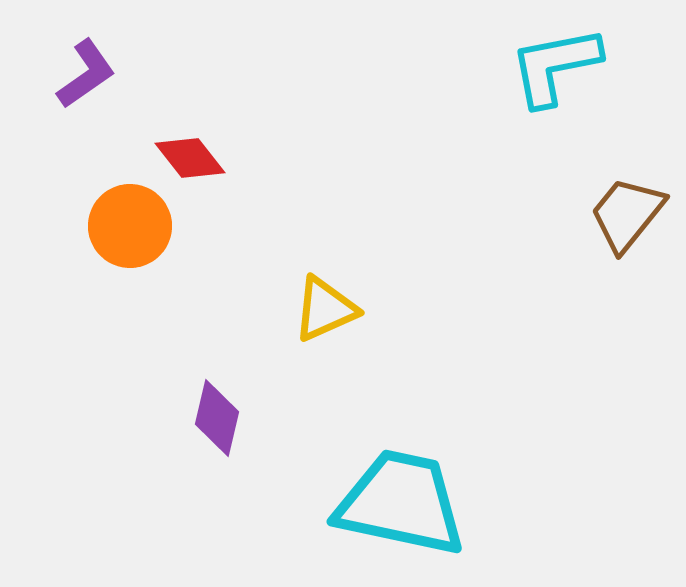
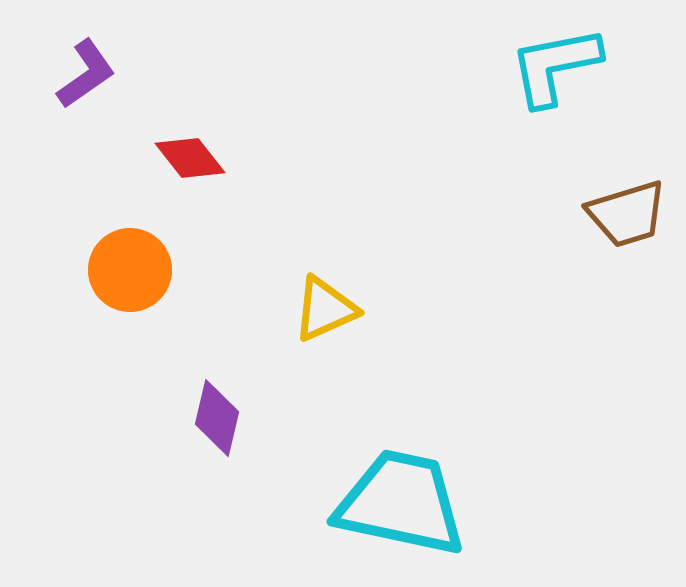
brown trapezoid: rotated 146 degrees counterclockwise
orange circle: moved 44 px down
